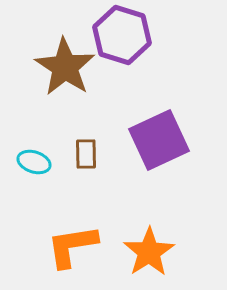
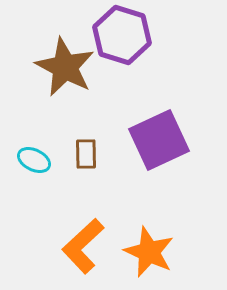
brown star: rotated 6 degrees counterclockwise
cyan ellipse: moved 2 px up; rotated 8 degrees clockwise
orange L-shape: moved 11 px right; rotated 34 degrees counterclockwise
orange star: rotated 15 degrees counterclockwise
